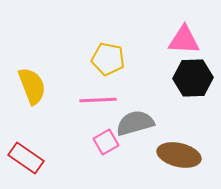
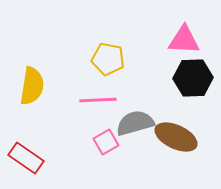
yellow semicircle: rotated 30 degrees clockwise
brown ellipse: moved 3 px left, 18 px up; rotated 12 degrees clockwise
